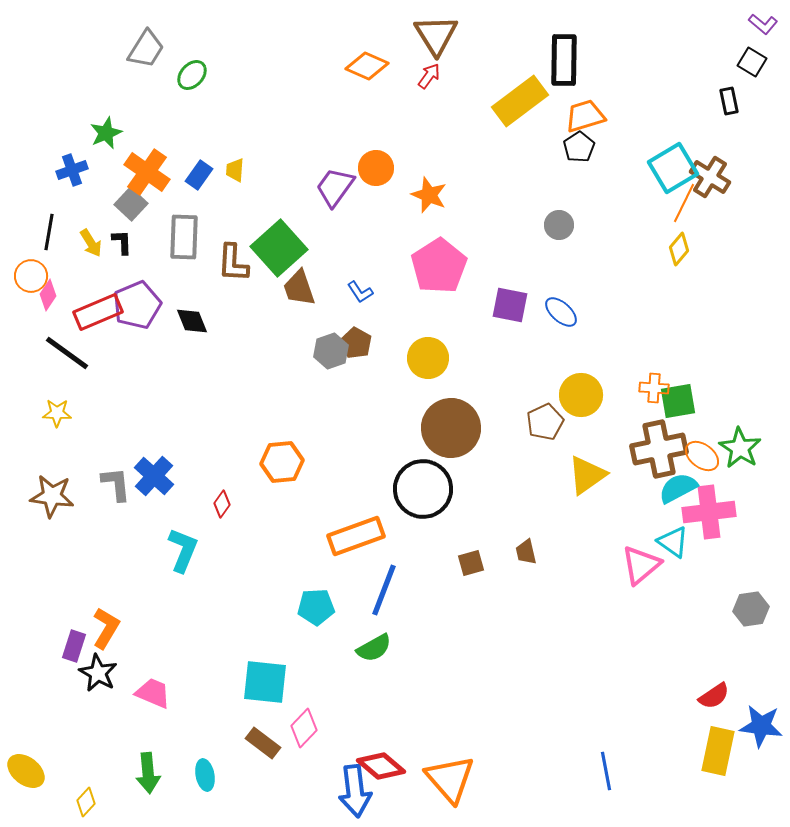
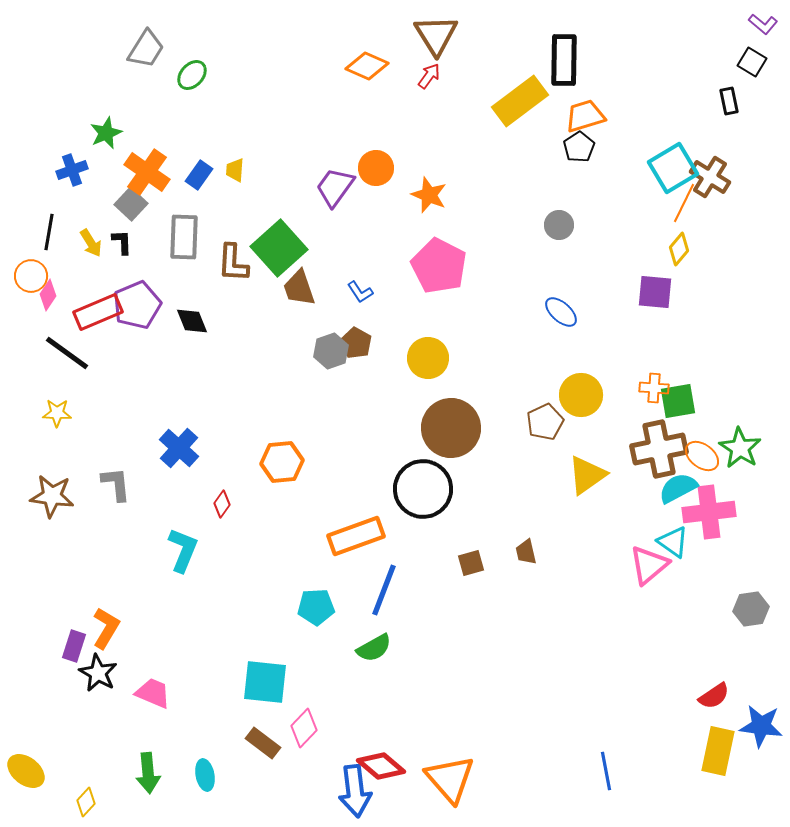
pink pentagon at (439, 266): rotated 12 degrees counterclockwise
purple square at (510, 305): moved 145 px right, 13 px up; rotated 6 degrees counterclockwise
blue cross at (154, 476): moved 25 px right, 28 px up
pink triangle at (641, 565): moved 8 px right
